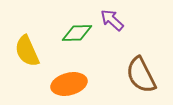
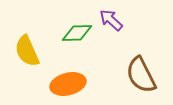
purple arrow: moved 1 px left
orange ellipse: moved 1 px left
